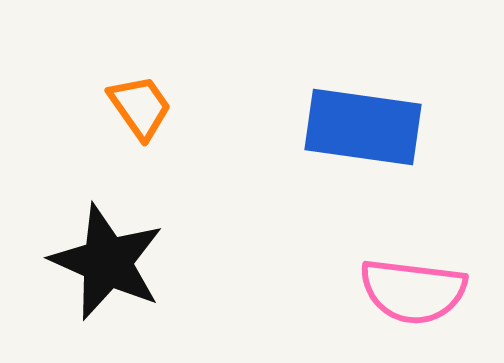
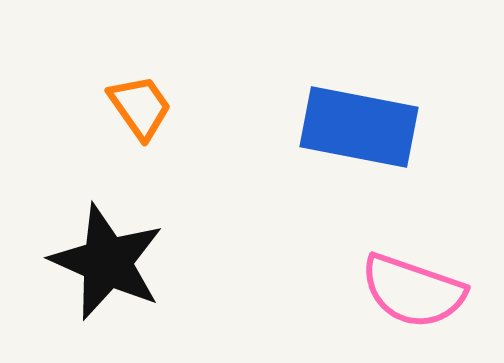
blue rectangle: moved 4 px left; rotated 3 degrees clockwise
pink semicircle: rotated 12 degrees clockwise
